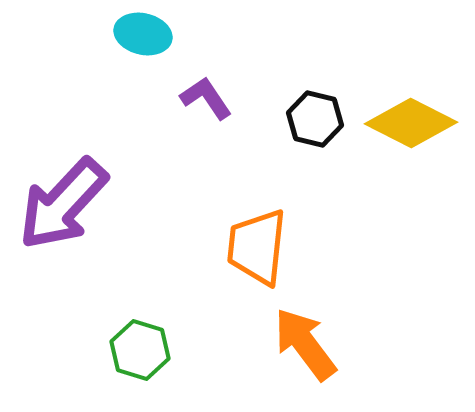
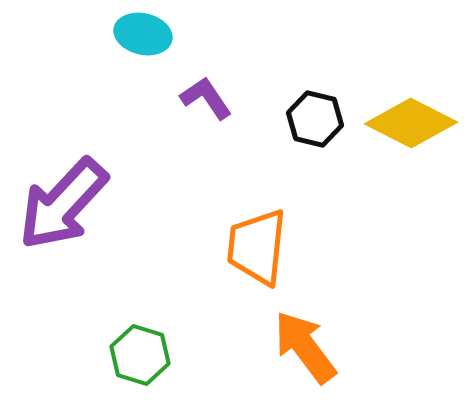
orange arrow: moved 3 px down
green hexagon: moved 5 px down
